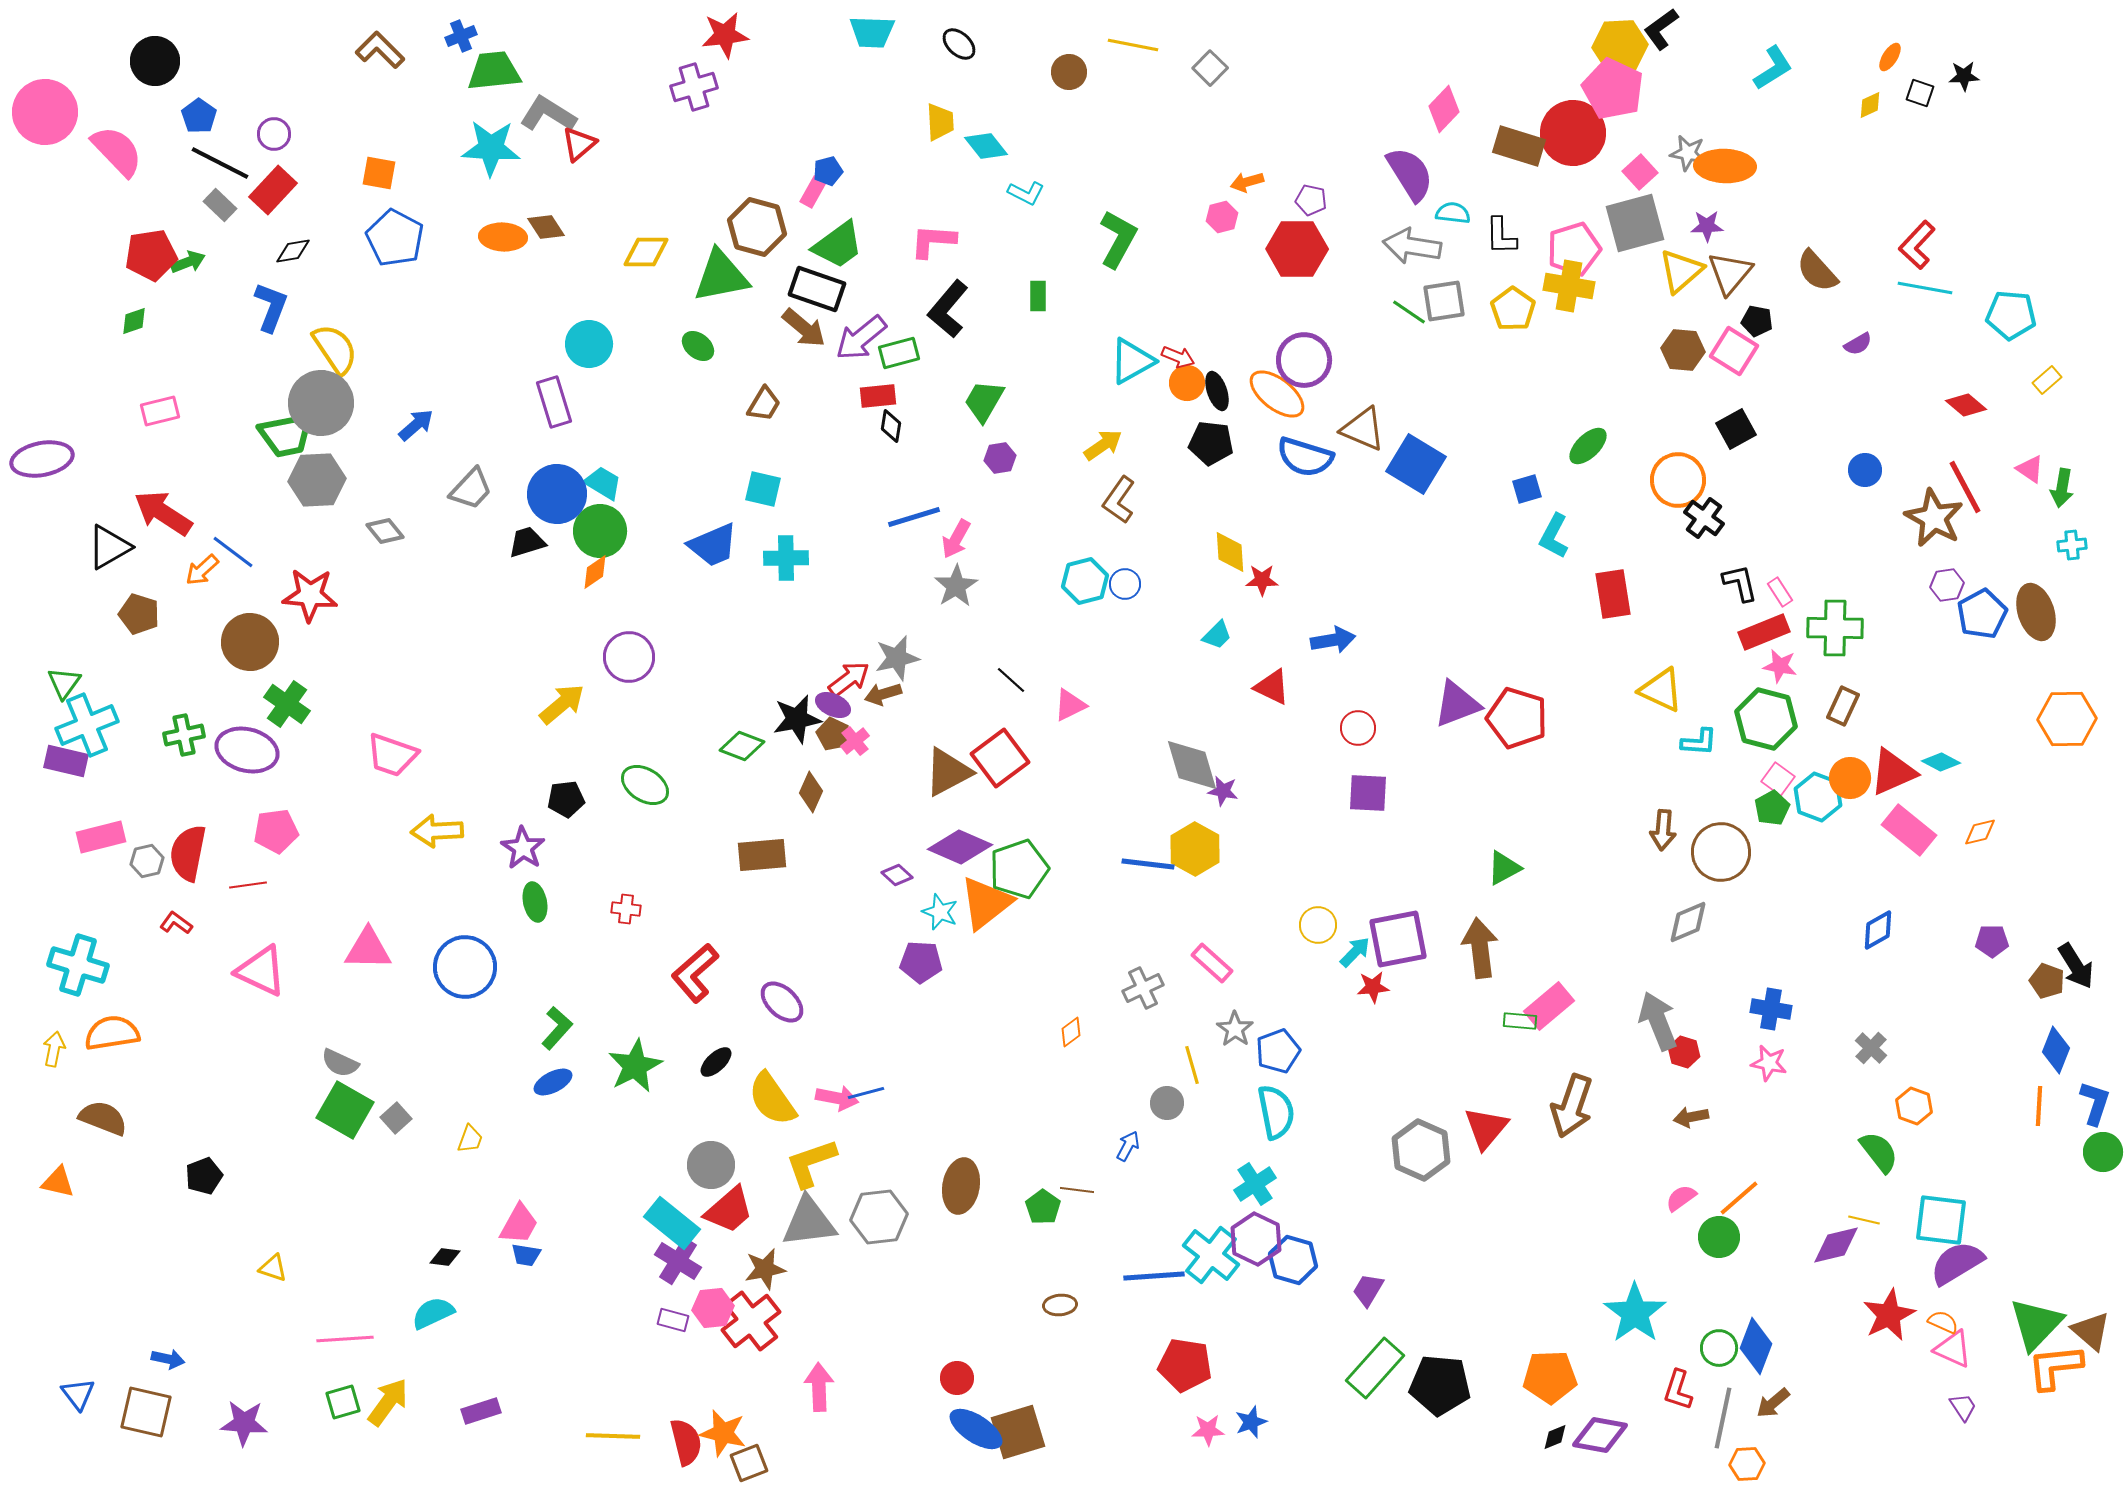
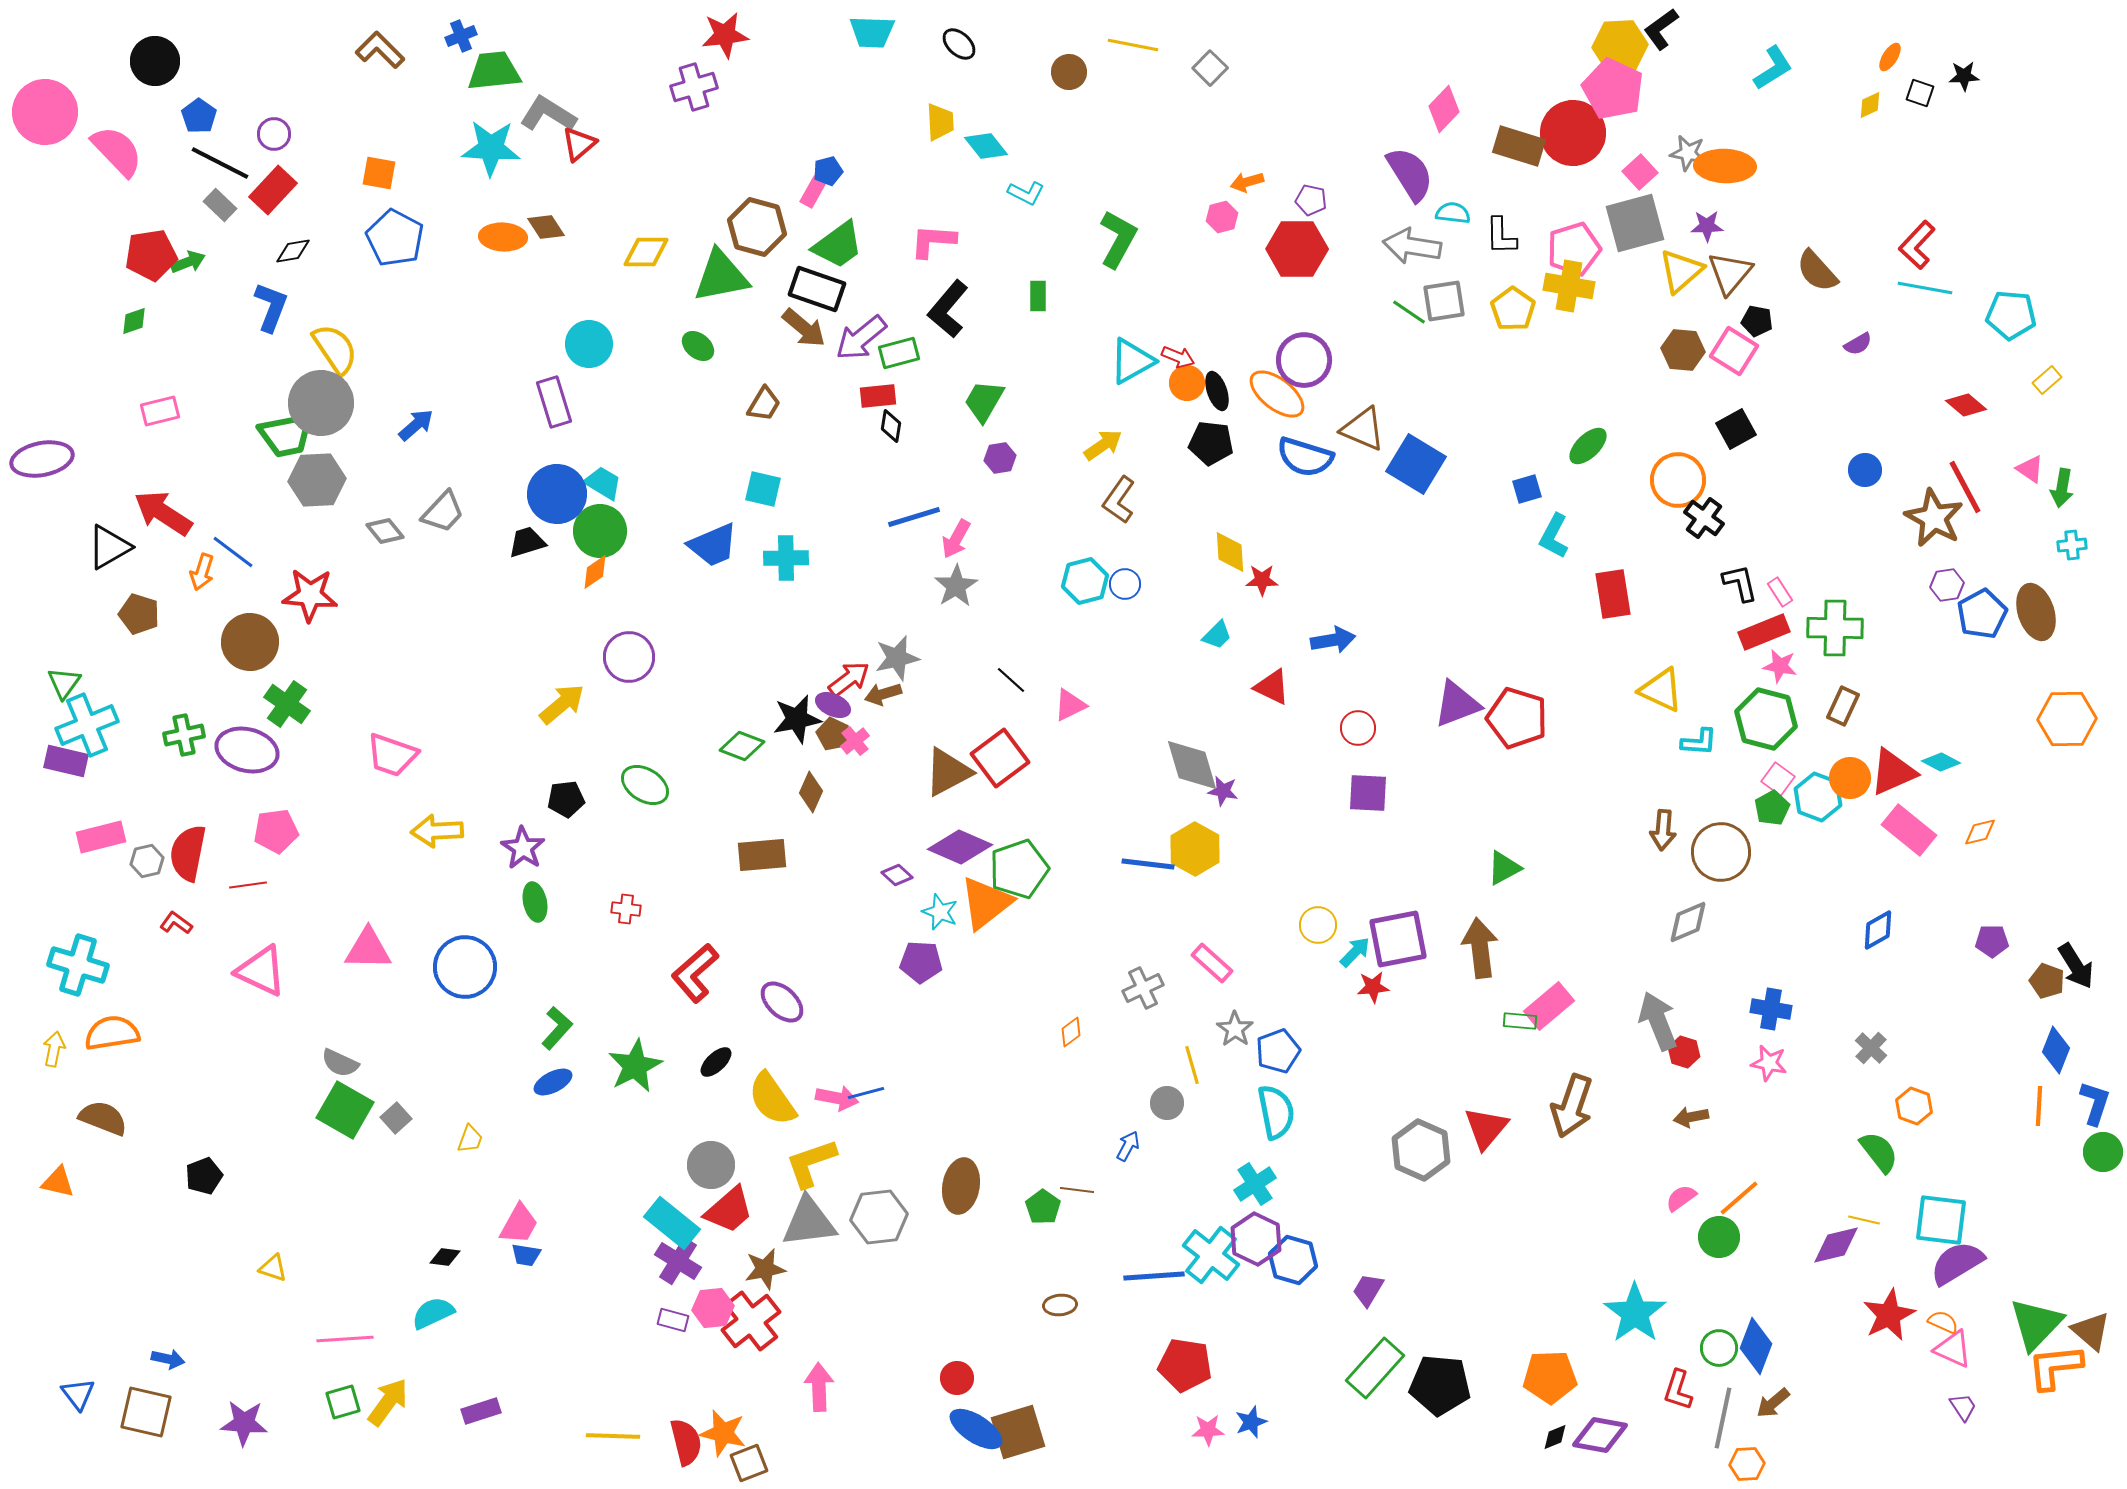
gray trapezoid at (471, 489): moved 28 px left, 23 px down
orange arrow at (202, 570): moved 2 px down; rotated 30 degrees counterclockwise
